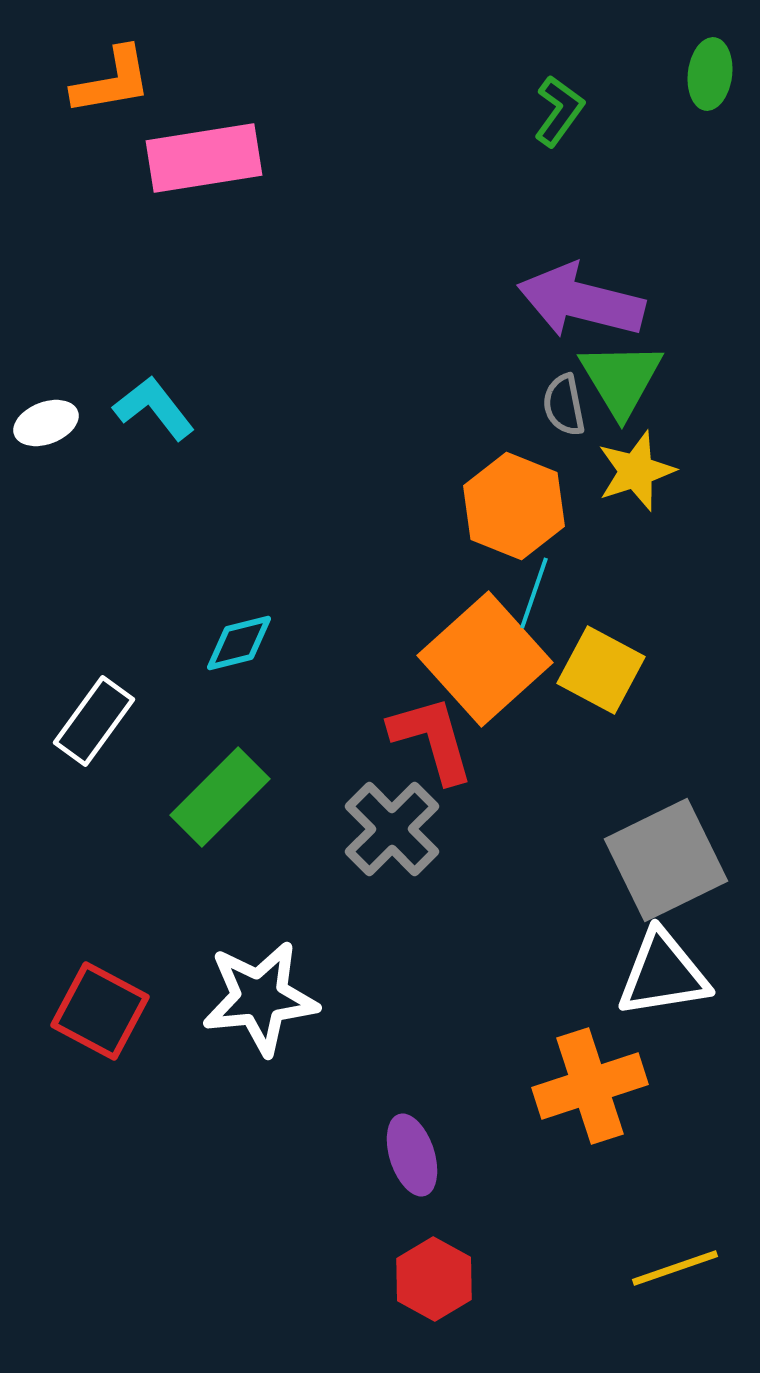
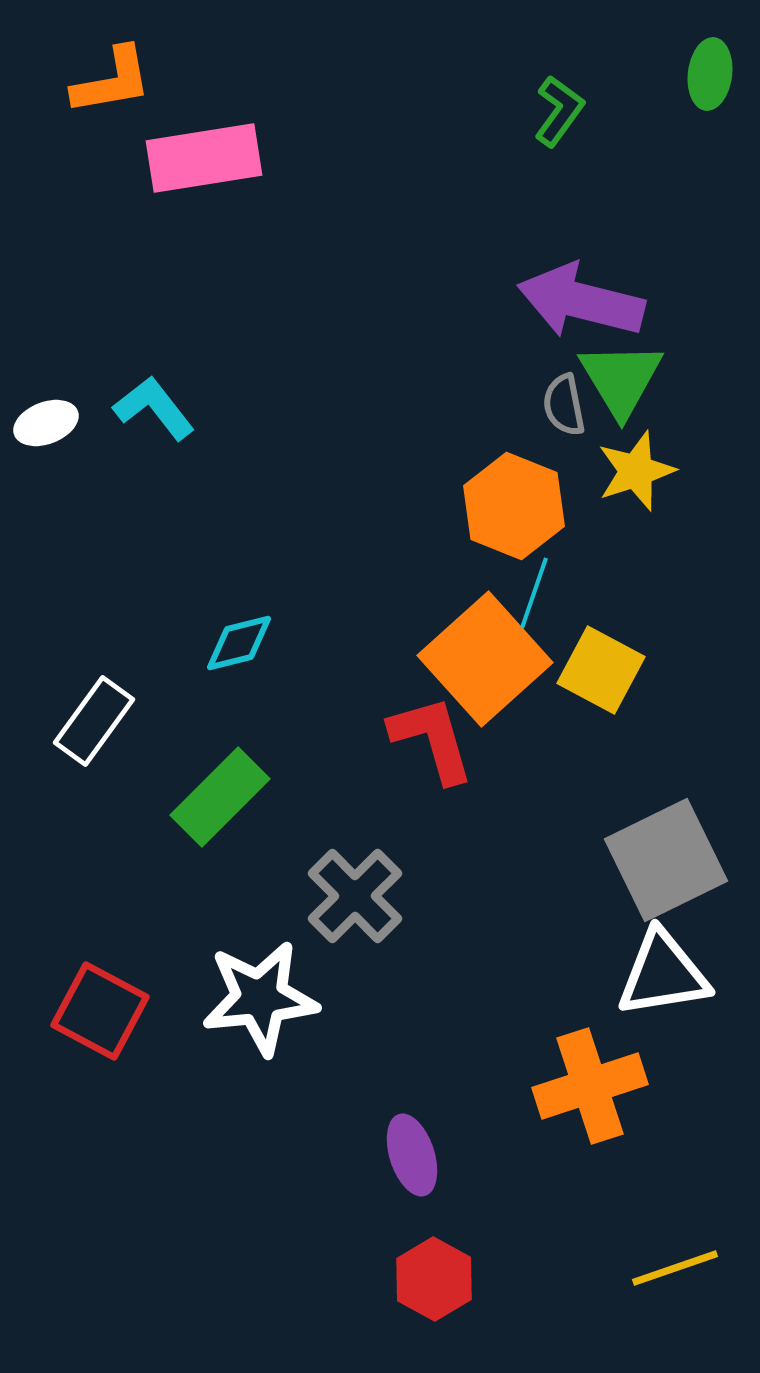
gray cross: moved 37 px left, 67 px down
